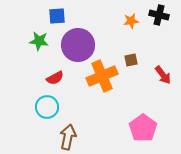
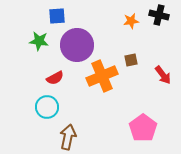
purple circle: moved 1 px left
